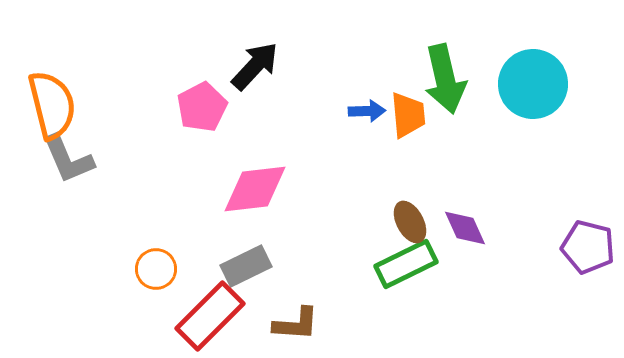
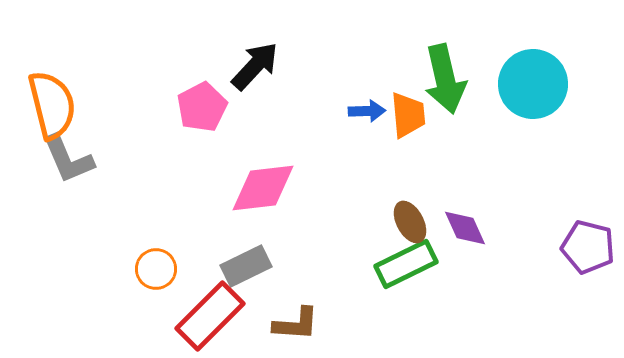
pink diamond: moved 8 px right, 1 px up
